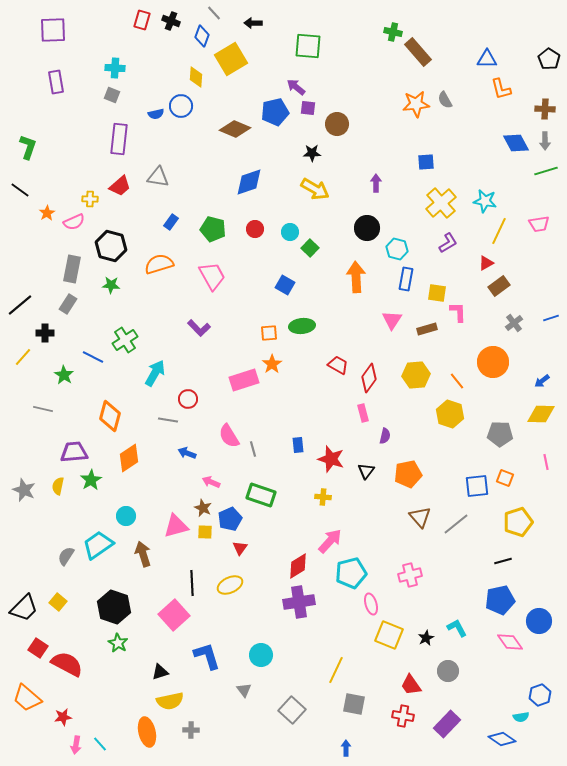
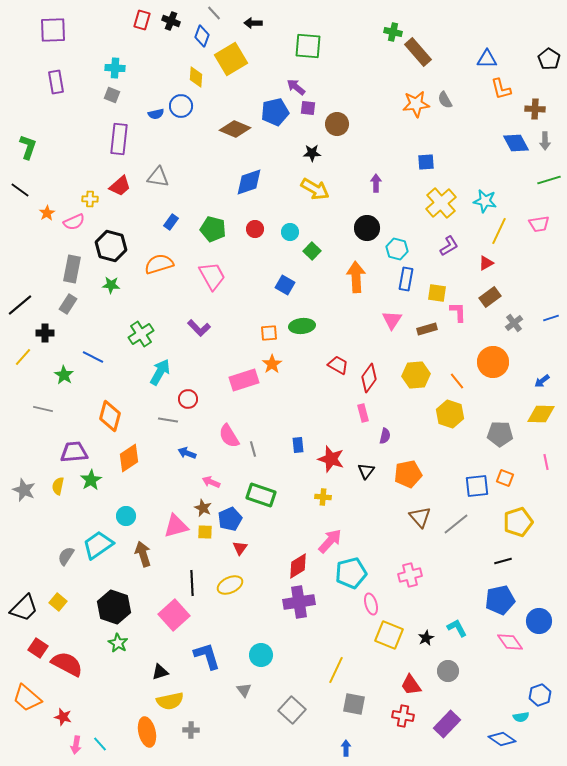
brown cross at (545, 109): moved 10 px left
green line at (546, 171): moved 3 px right, 9 px down
purple L-shape at (448, 243): moved 1 px right, 3 px down
green square at (310, 248): moved 2 px right, 3 px down
brown rectangle at (499, 286): moved 9 px left, 11 px down
green cross at (125, 340): moved 16 px right, 6 px up
cyan arrow at (155, 373): moved 5 px right, 1 px up
red star at (63, 717): rotated 24 degrees clockwise
